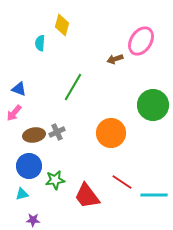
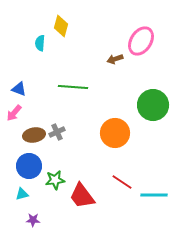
yellow diamond: moved 1 px left, 1 px down
green line: rotated 64 degrees clockwise
orange circle: moved 4 px right
red trapezoid: moved 5 px left
